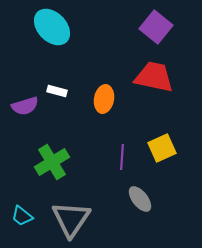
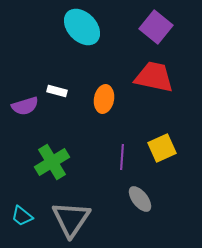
cyan ellipse: moved 30 px right
